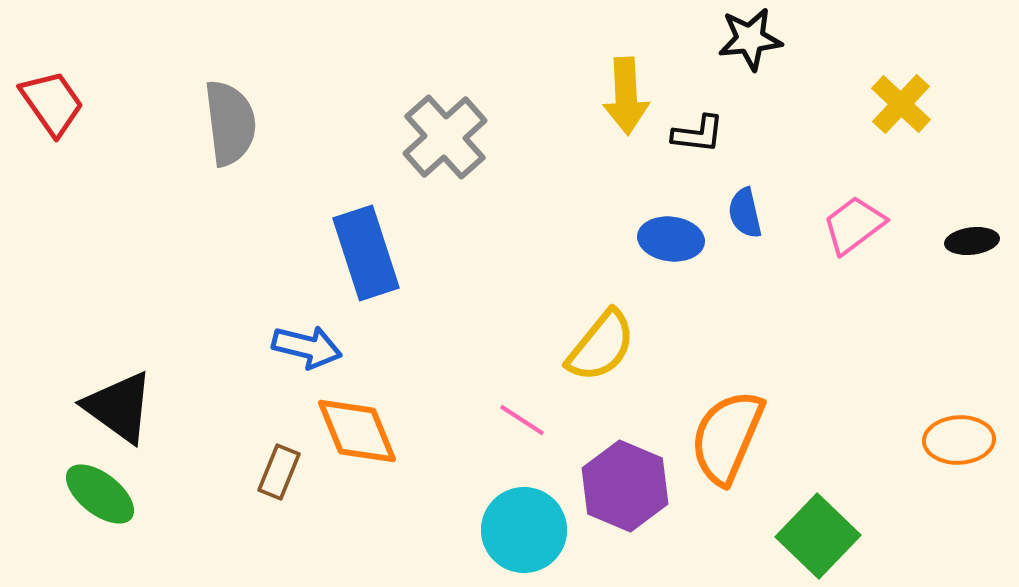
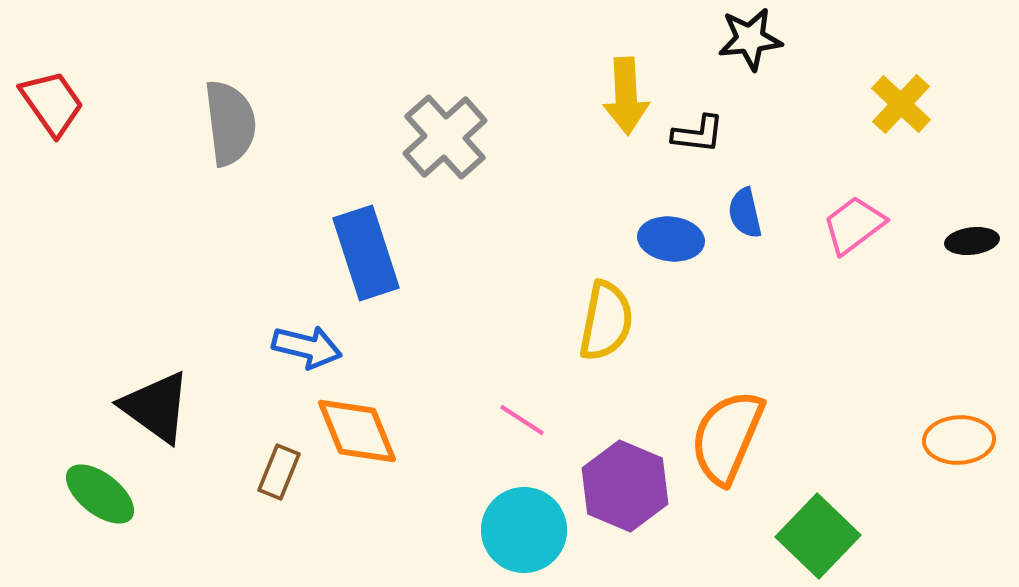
yellow semicircle: moved 5 px right, 25 px up; rotated 28 degrees counterclockwise
black triangle: moved 37 px right
